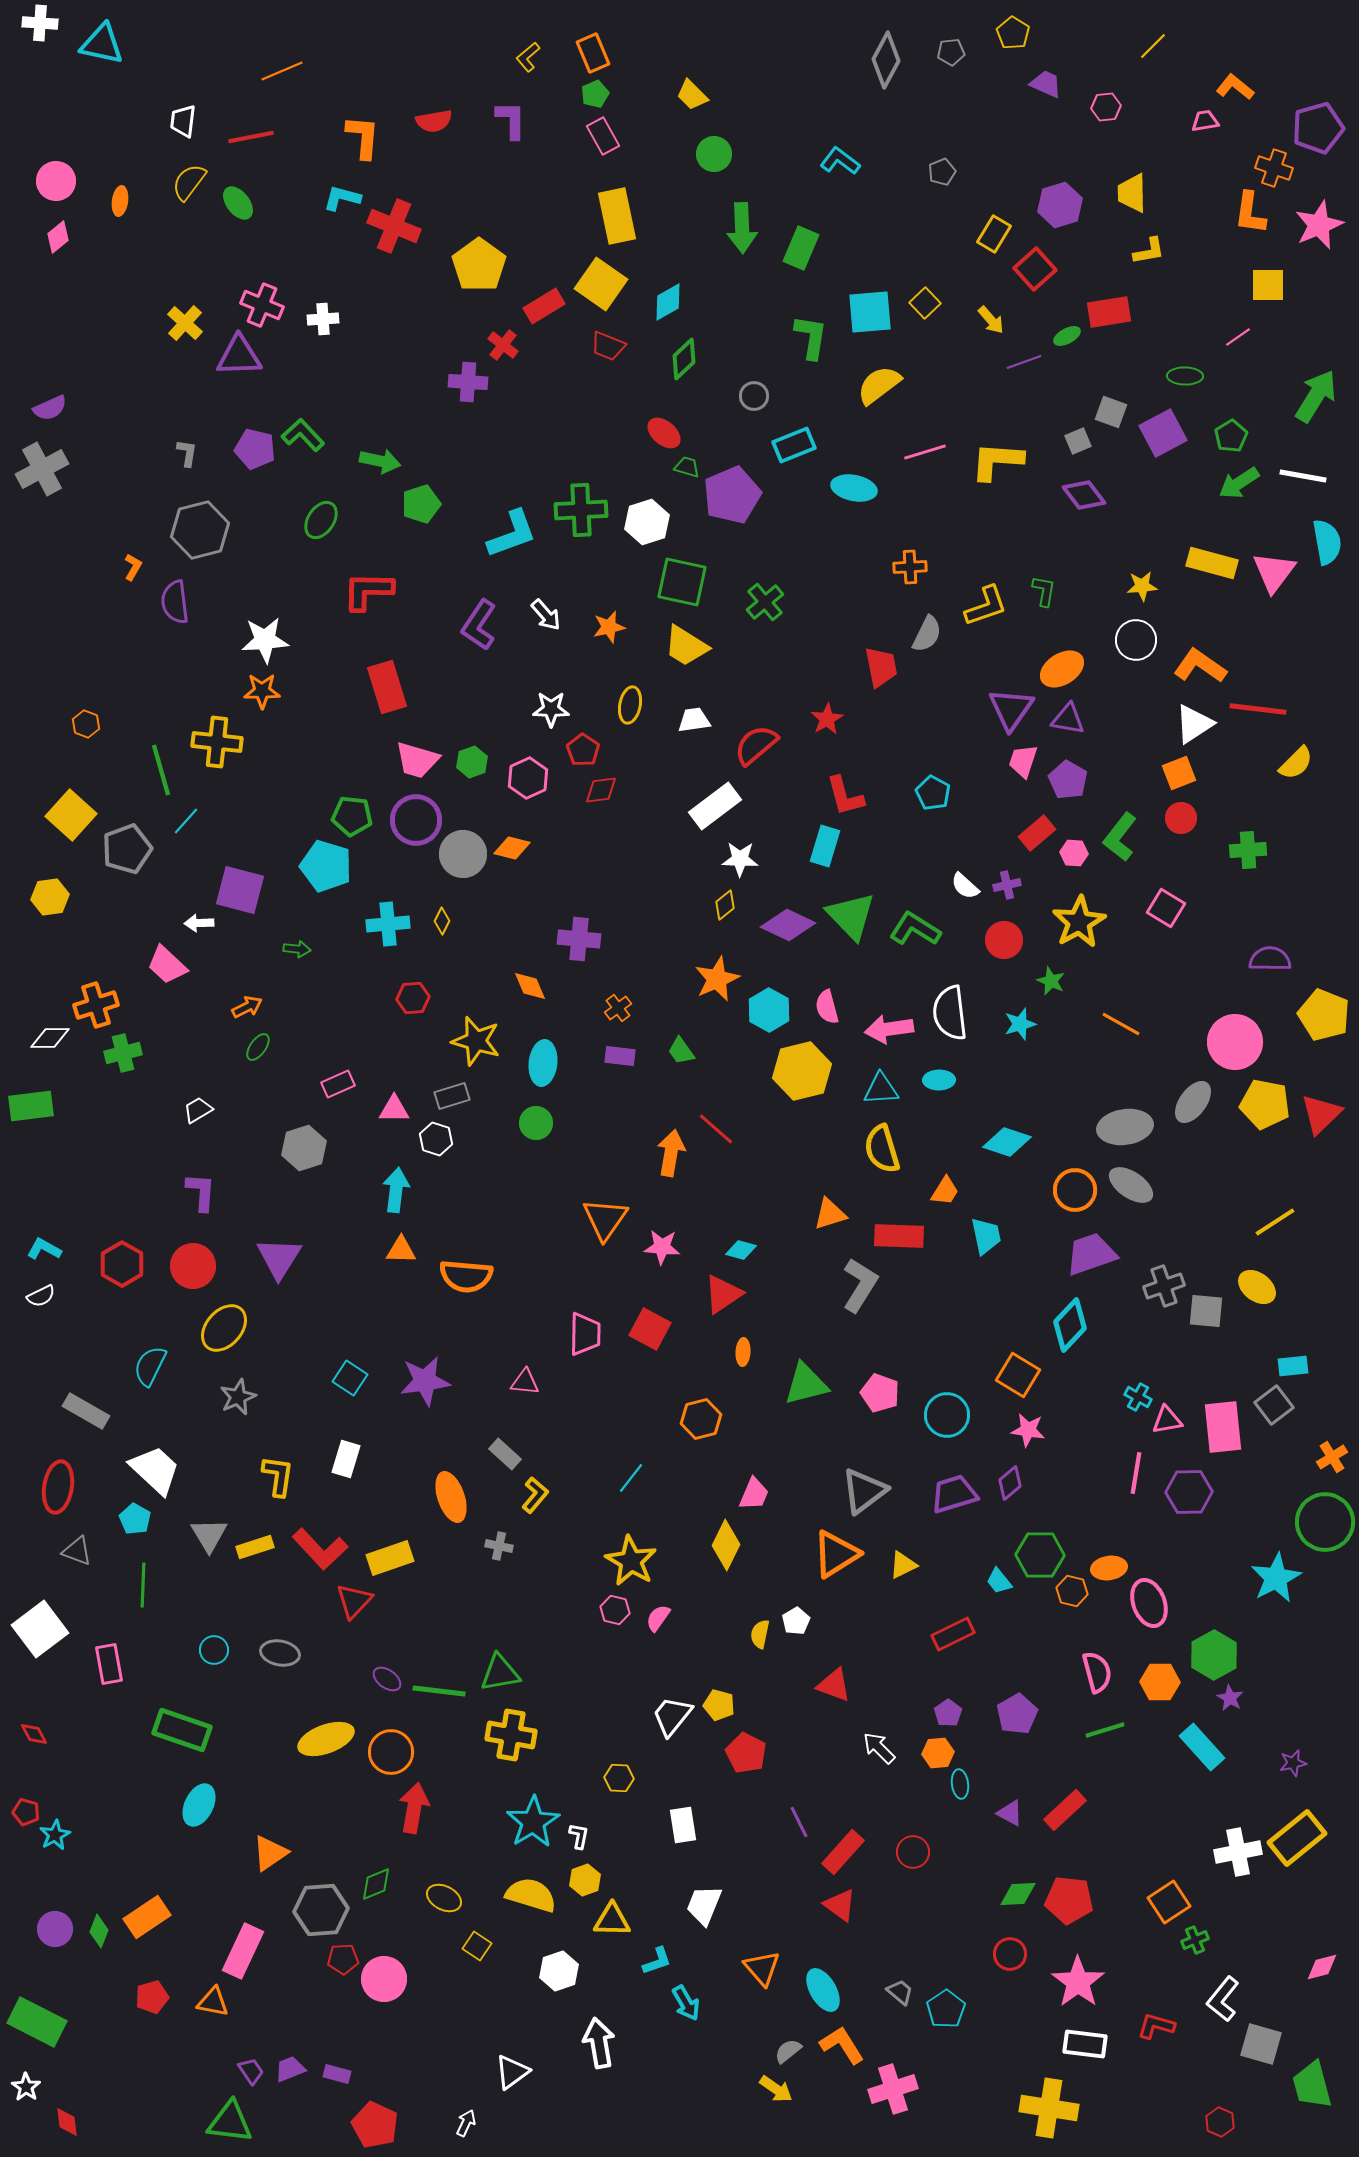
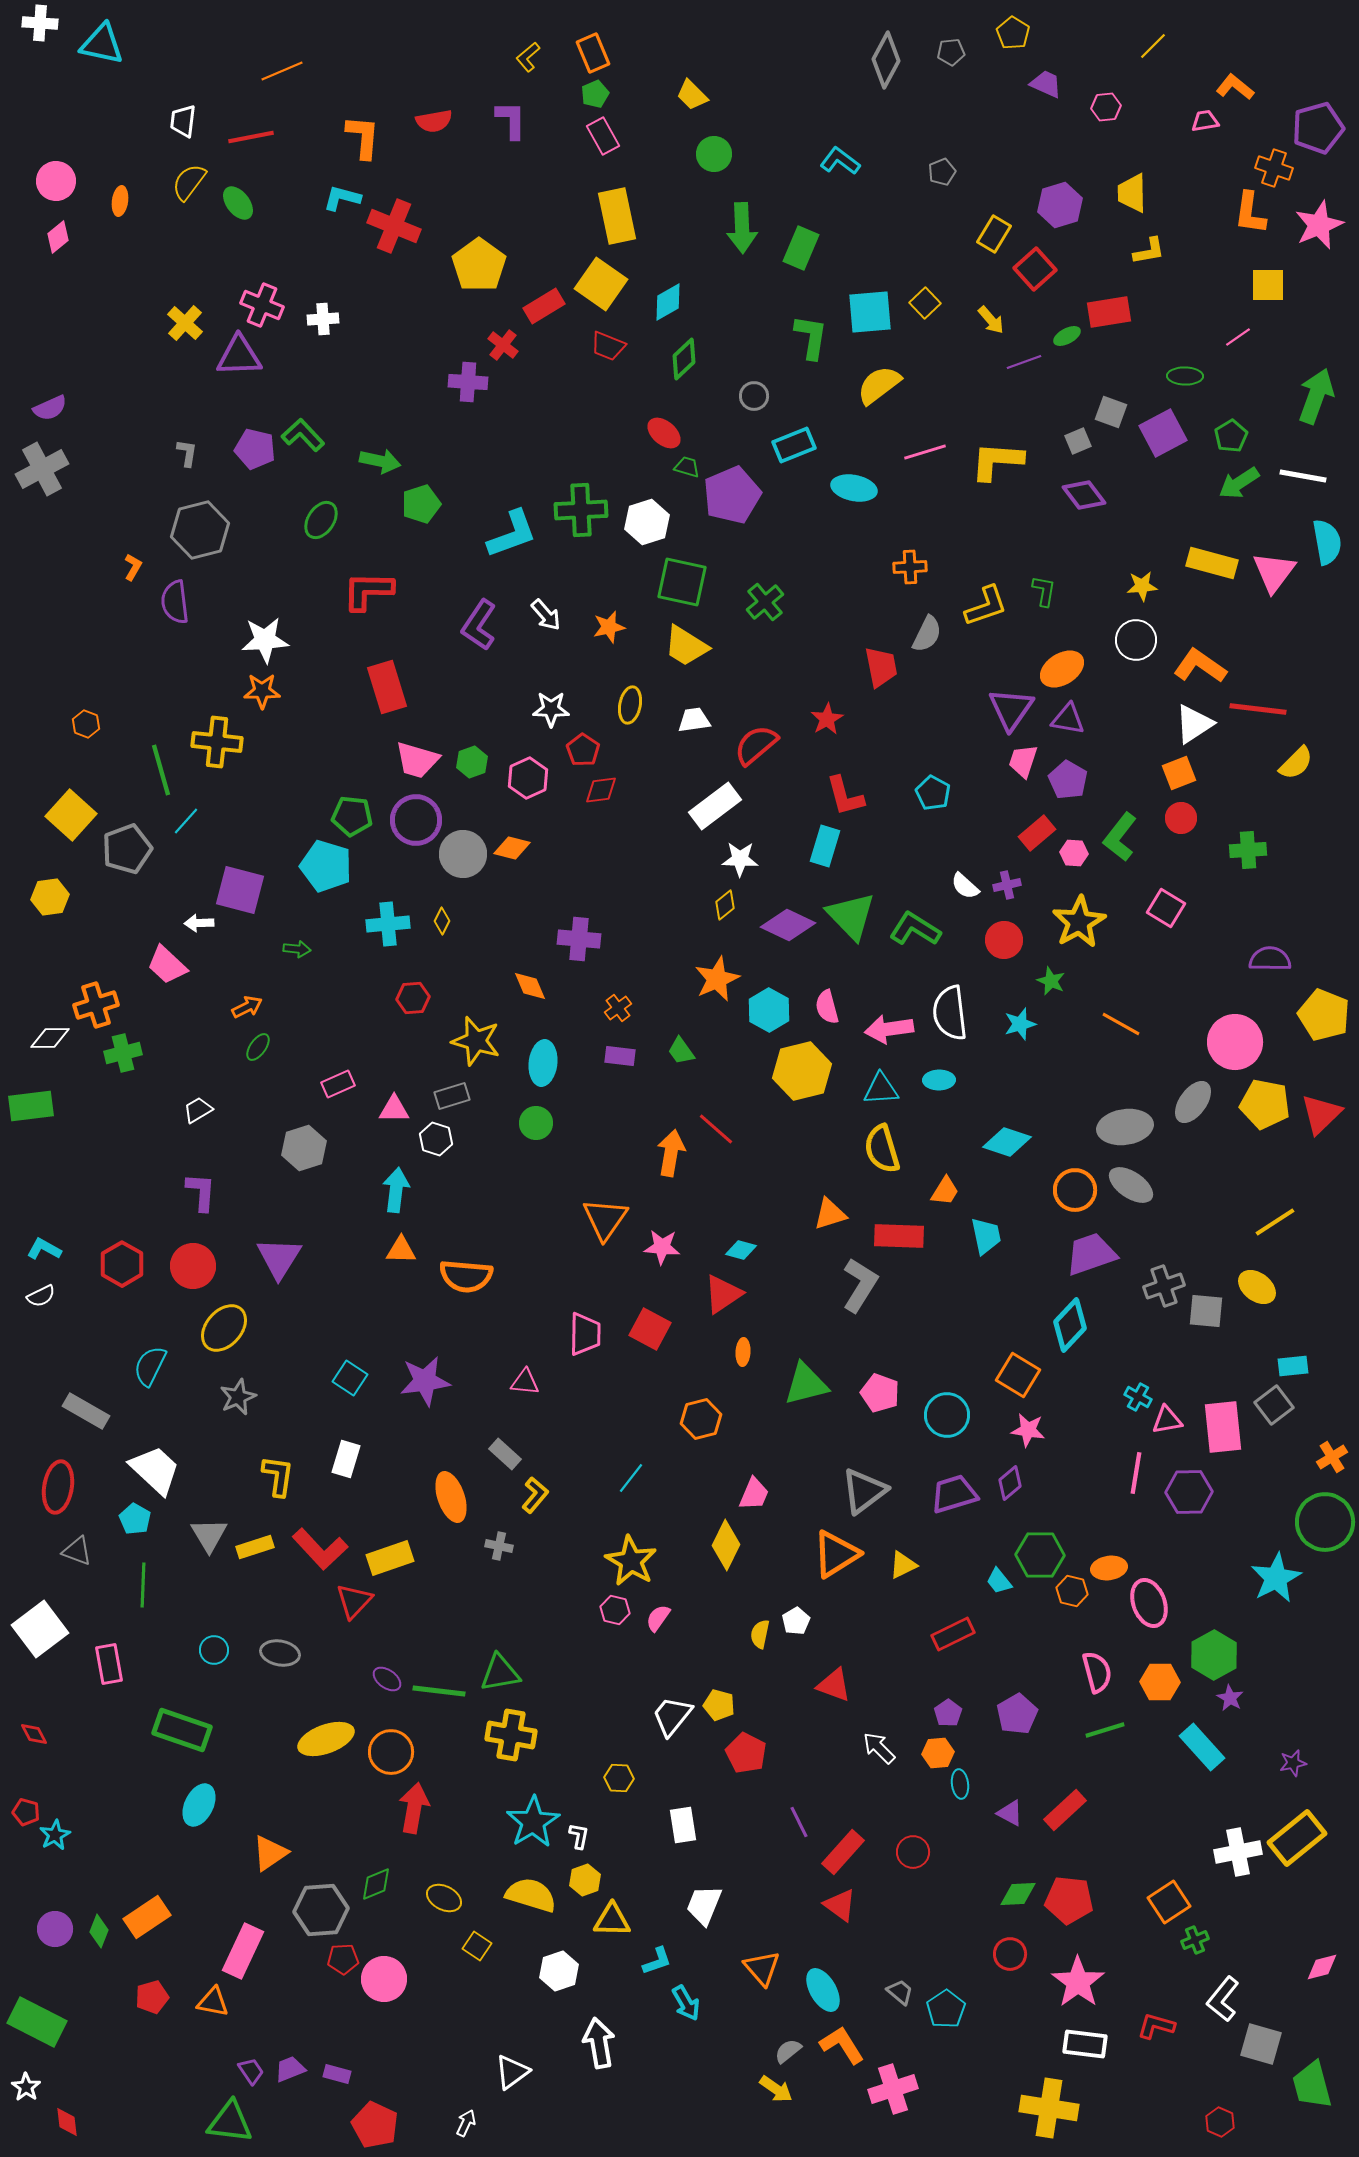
green arrow at (1316, 396): rotated 12 degrees counterclockwise
